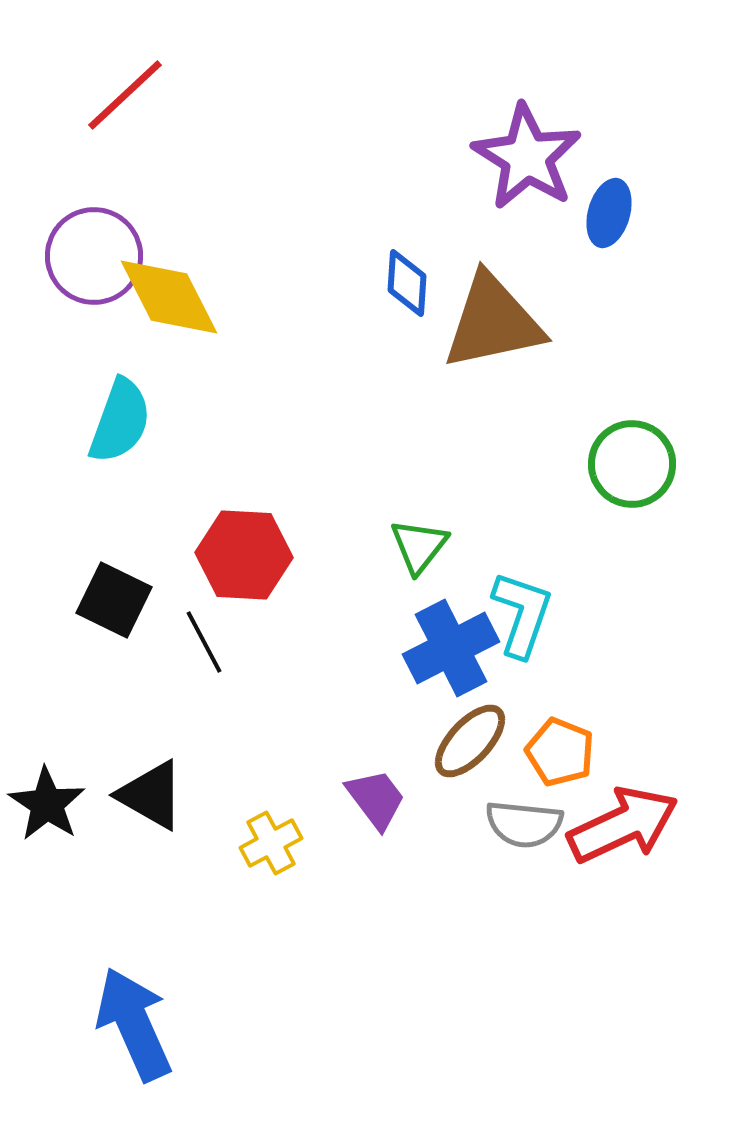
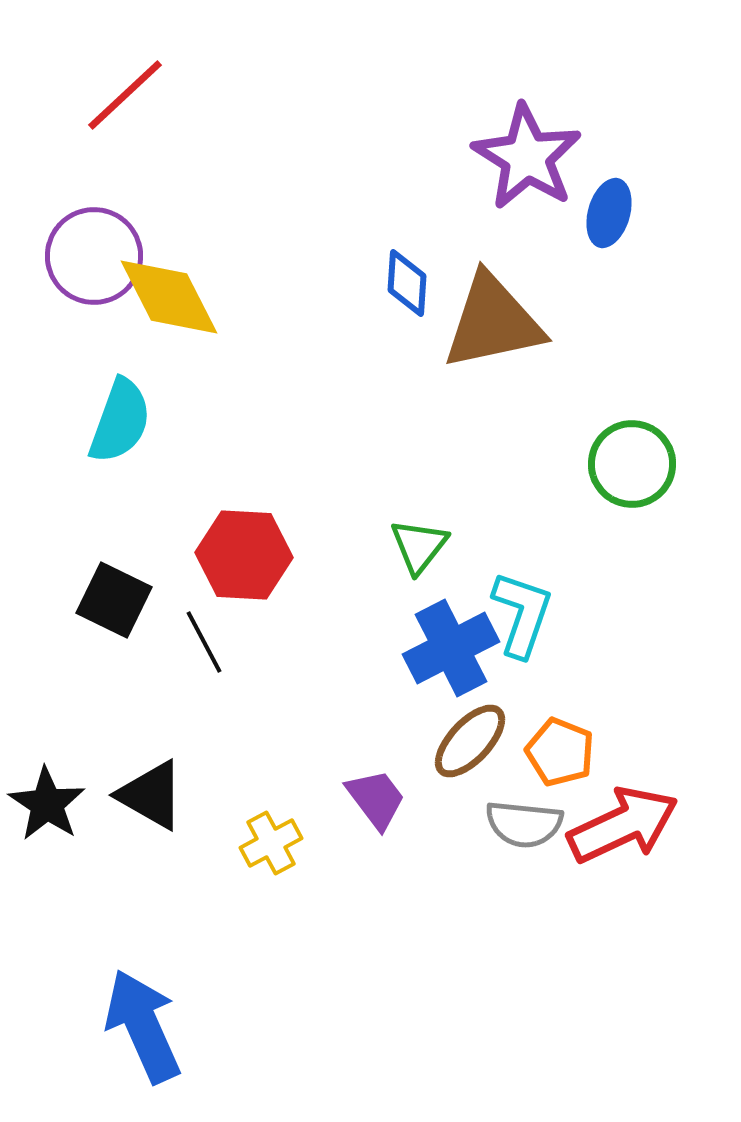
blue arrow: moved 9 px right, 2 px down
